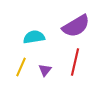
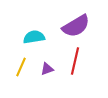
red line: moved 1 px up
purple triangle: moved 2 px right, 1 px up; rotated 32 degrees clockwise
